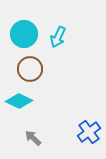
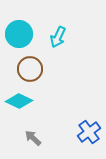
cyan circle: moved 5 px left
